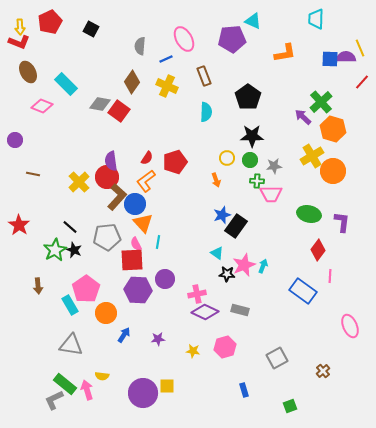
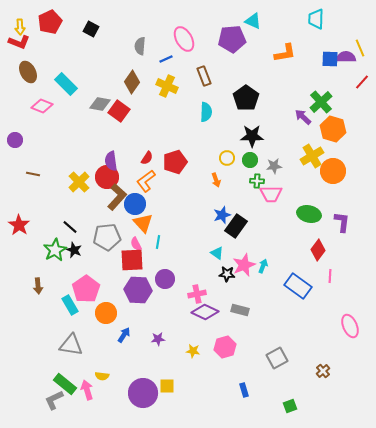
black pentagon at (248, 97): moved 2 px left, 1 px down
blue rectangle at (303, 291): moved 5 px left, 5 px up
